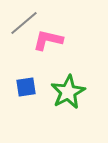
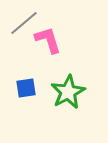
pink L-shape: rotated 60 degrees clockwise
blue square: moved 1 px down
